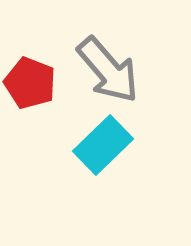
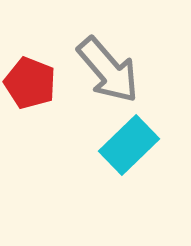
cyan rectangle: moved 26 px right
